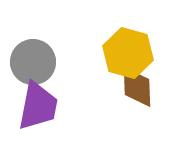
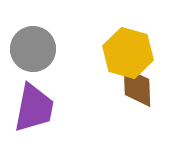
gray circle: moved 13 px up
purple trapezoid: moved 4 px left, 2 px down
